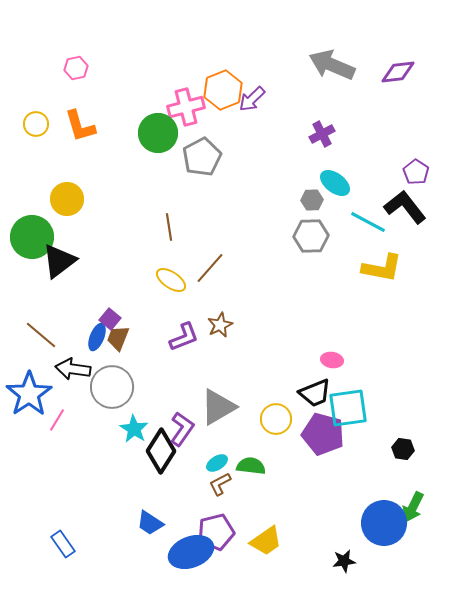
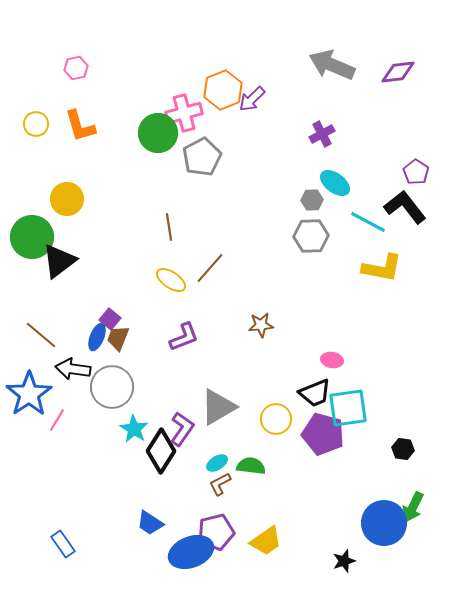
pink cross at (186, 107): moved 2 px left, 6 px down
brown star at (220, 325): moved 41 px right; rotated 20 degrees clockwise
black star at (344, 561): rotated 10 degrees counterclockwise
